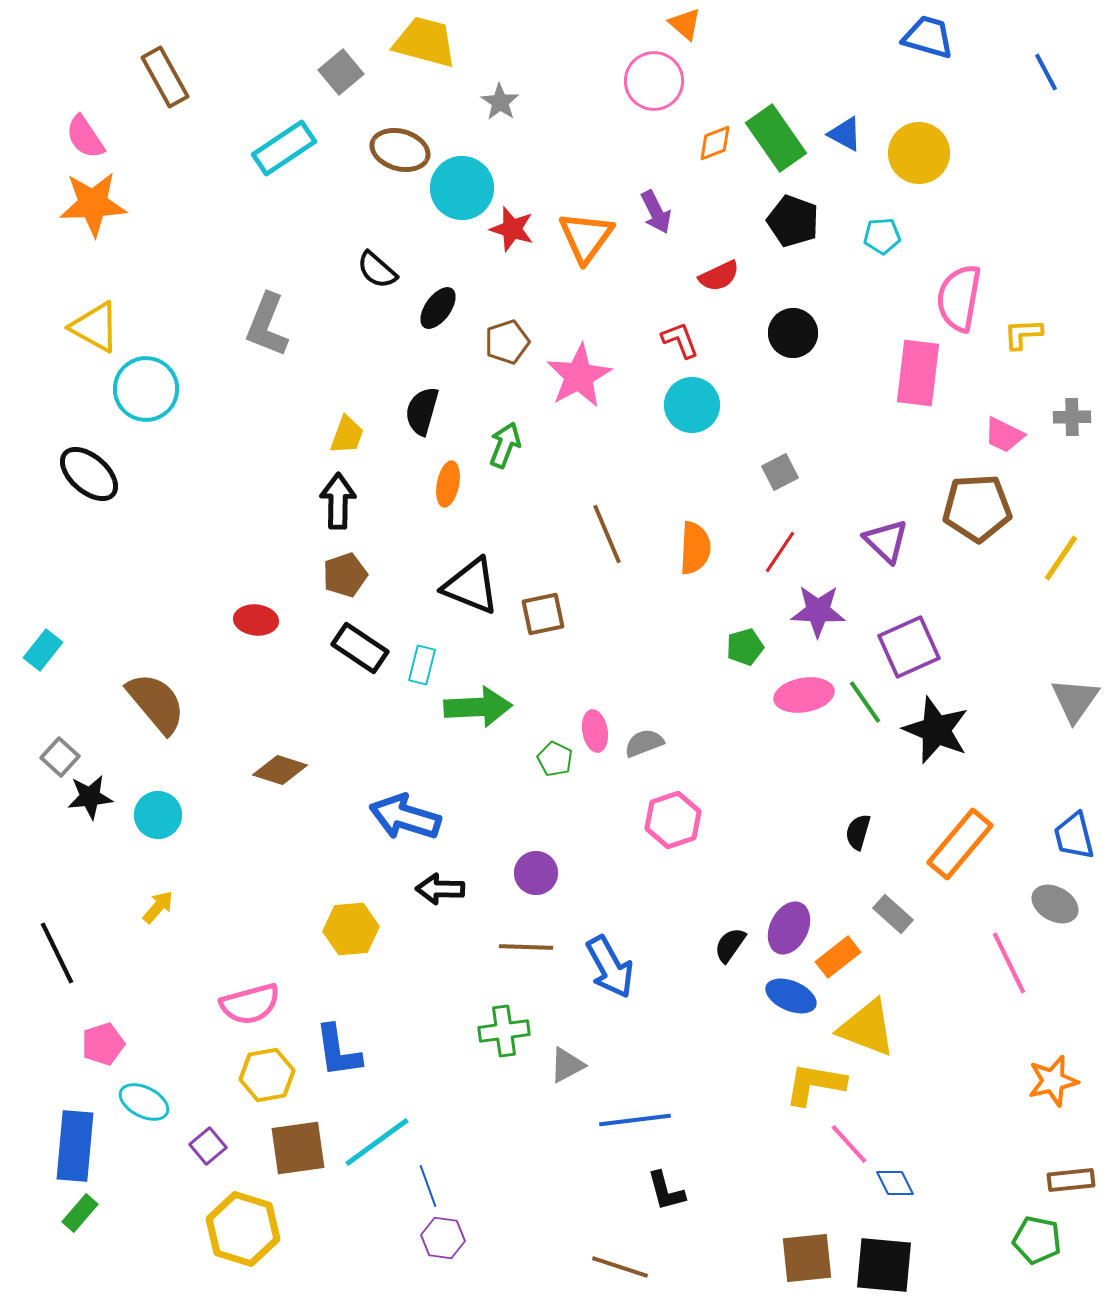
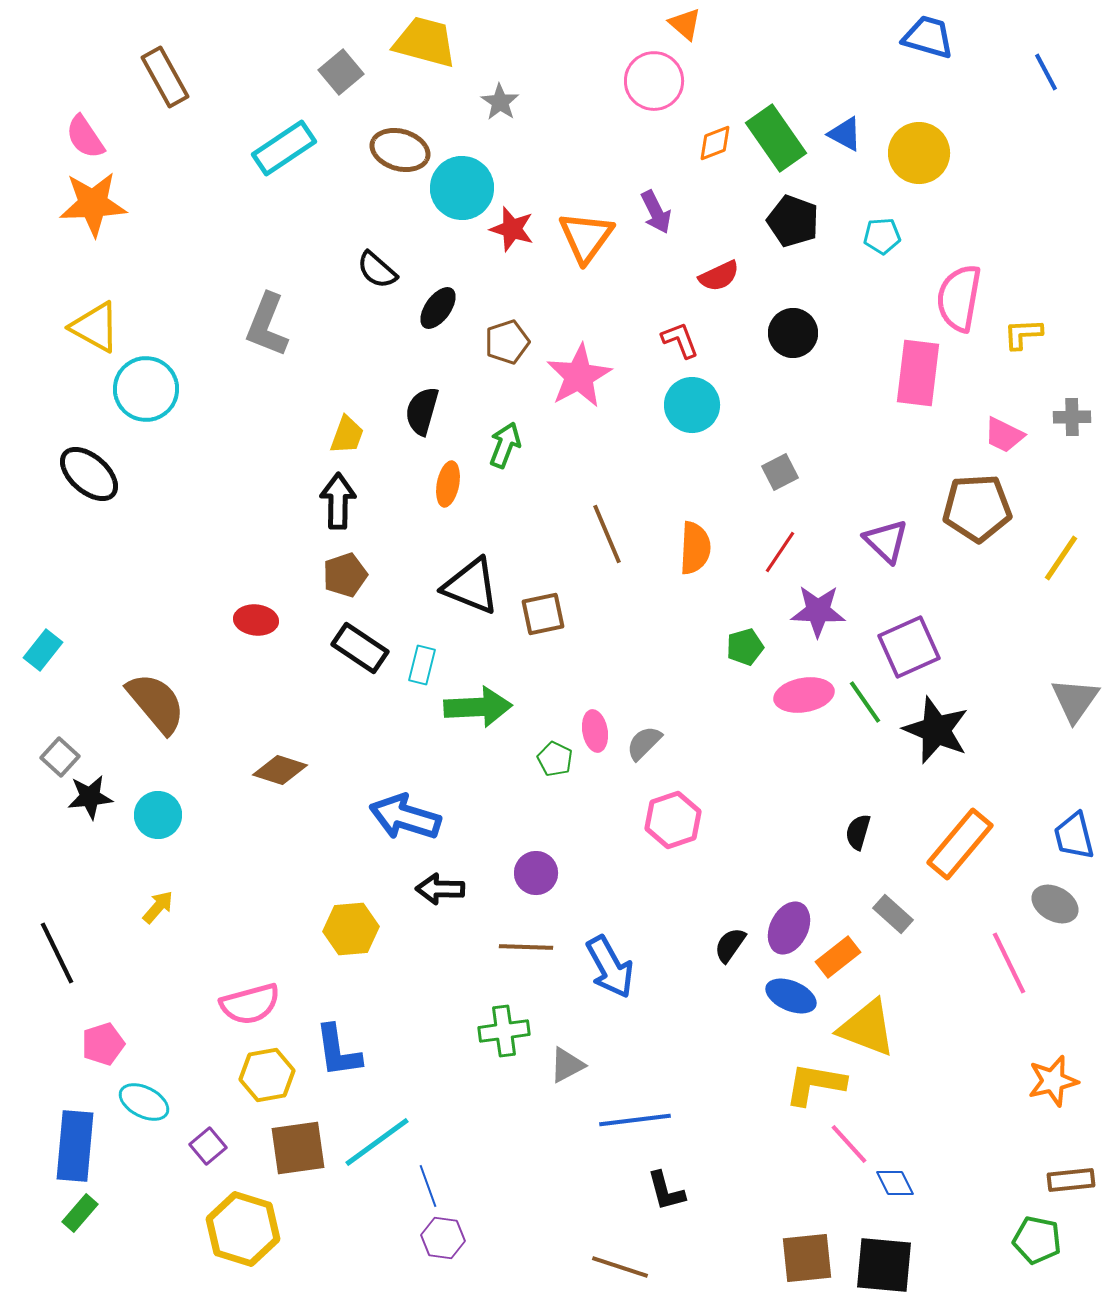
gray semicircle at (644, 743): rotated 24 degrees counterclockwise
